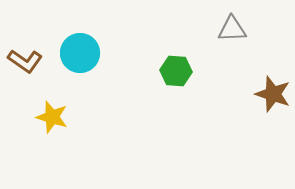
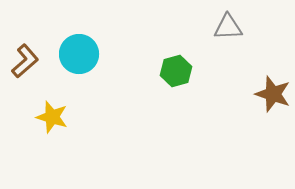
gray triangle: moved 4 px left, 2 px up
cyan circle: moved 1 px left, 1 px down
brown L-shape: rotated 76 degrees counterclockwise
green hexagon: rotated 20 degrees counterclockwise
